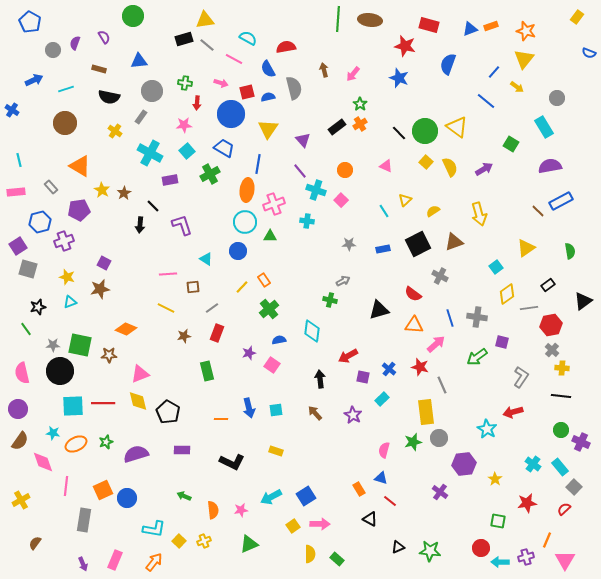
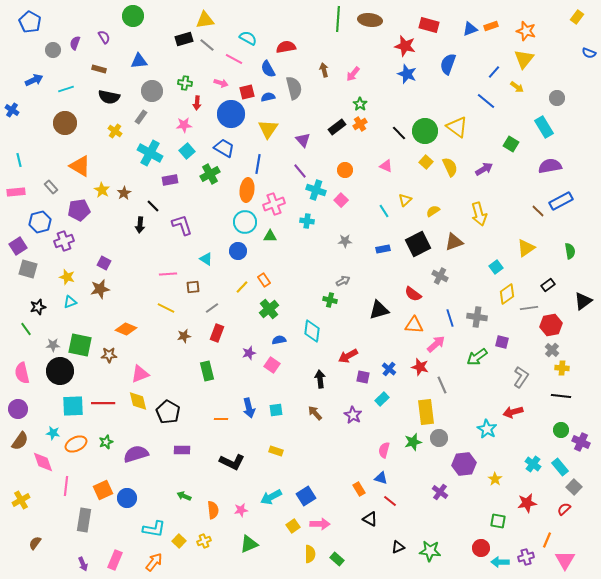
blue star at (399, 78): moved 8 px right, 4 px up
gray star at (349, 244): moved 4 px left, 3 px up
